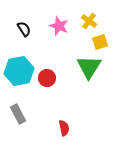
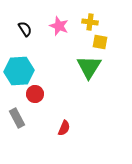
yellow cross: moved 1 px right, 1 px down; rotated 28 degrees counterclockwise
black semicircle: moved 1 px right
yellow square: rotated 28 degrees clockwise
cyan hexagon: rotated 8 degrees clockwise
red circle: moved 12 px left, 16 px down
gray rectangle: moved 1 px left, 4 px down
red semicircle: rotated 35 degrees clockwise
